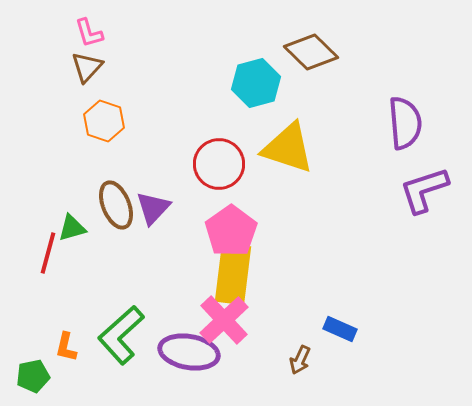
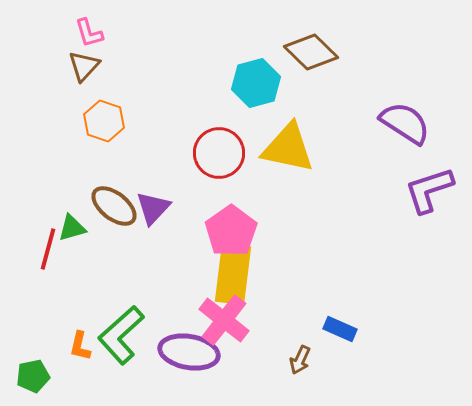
brown triangle: moved 3 px left, 1 px up
purple semicircle: rotated 52 degrees counterclockwise
yellow triangle: rotated 6 degrees counterclockwise
red circle: moved 11 px up
purple L-shape: moved 5 px right
brown ellipse: moved 2 px left, 1 px down; rotated 30 degrees counterclockwise
red line: moved 4 px up
pink cross: rotated 9 degrees counterclockwise
orange L-shape: moved 14 px right, 1 px up
